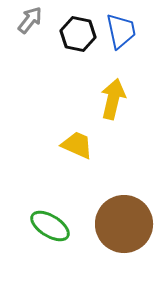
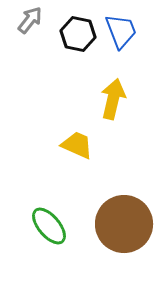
blue trapezoid: rotated 9 degrees counterclockwise
green ellipse: moved 1 px left; rotated 18 degrees clockwise
